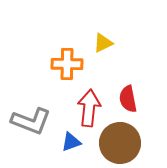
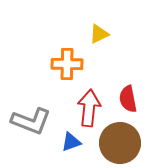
yellow triangle: moved 4 px left, 9 px up
